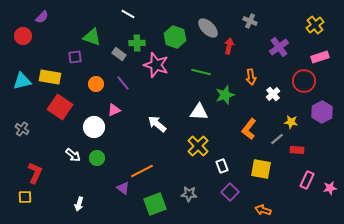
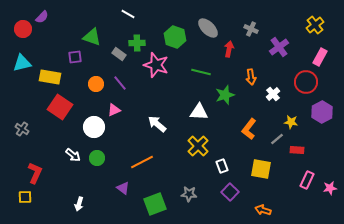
gray cross at (250, 21): moved 1 px right, 8 px down
red circle at (23, 36): moved 7 px up
red arrow at (229, 46): moved 3 px down
pink rectangle at (320, 57): rotated 42 degrees counterclockwise
cyan triangle at (22, 81): moved 18 px up
red circle at (304, 81): moved 2 px right, 1 px down
purple line at (123, 83): moved 3 px left
orange line at (142, 171): moved 9 px up
